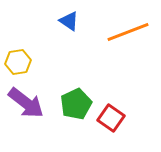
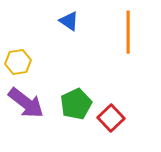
orange line: rotated 69 degrees counterclockwise
red square: rotated 12 degrees clockwise
